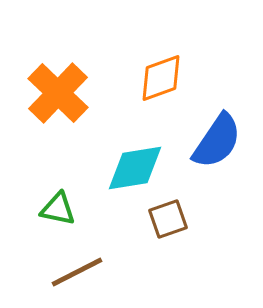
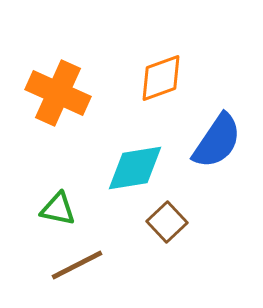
orange cross: rotated 20 degrees counterclockwise
brown square: moved 1 px left, 3 px down; rotated 24 degrees counterclockwise
brown line: moved 7 px up
